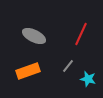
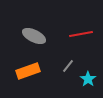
red line: rotated 55 degrees clockwise
cyan star: rotated 21 degrees clockwise
